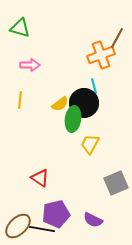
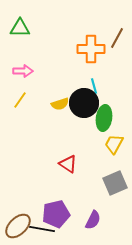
green triangle: rotated 15 degrees counterclockwise
orange cross: moved 10 px left, 6 px up; rotated 20 degrees clockwise
pink arrow: moved 7 px left, 6 px down
yellow line: rotated 30 degrees clockwise
yellow semicircle: rotated 18 degrees clockwise
green ellipse: moved 31 px right, 1 px up
yellow trapezoid: moved 24 px right
red triangle: moved 28 px right, 14 px up
gray square: moved 1 px left
purple semicircle: rotated 90 degrees counterclockwise
